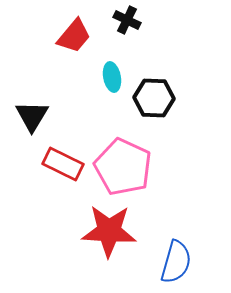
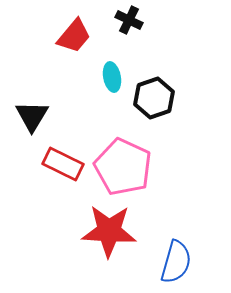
black cross: moved 2 px right
black hexagon: rotated 21 degrees counterclockwise
